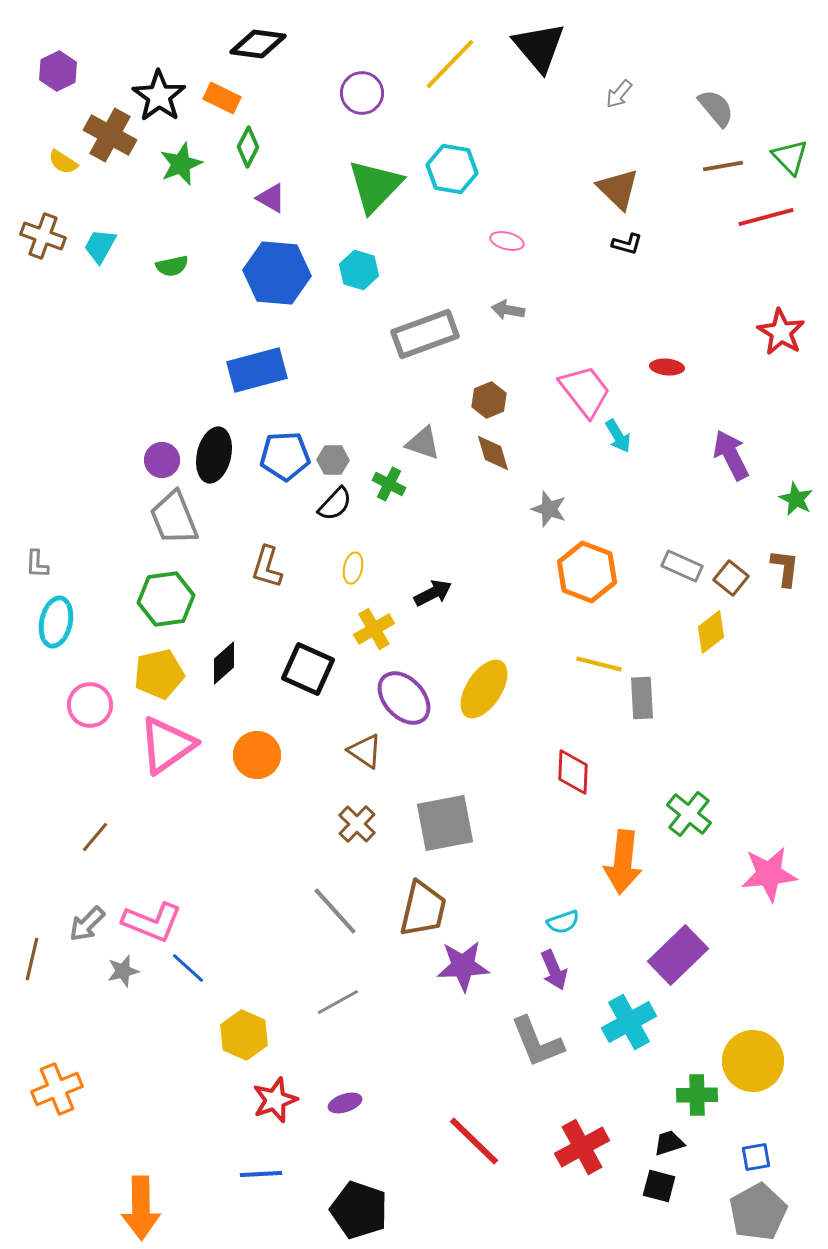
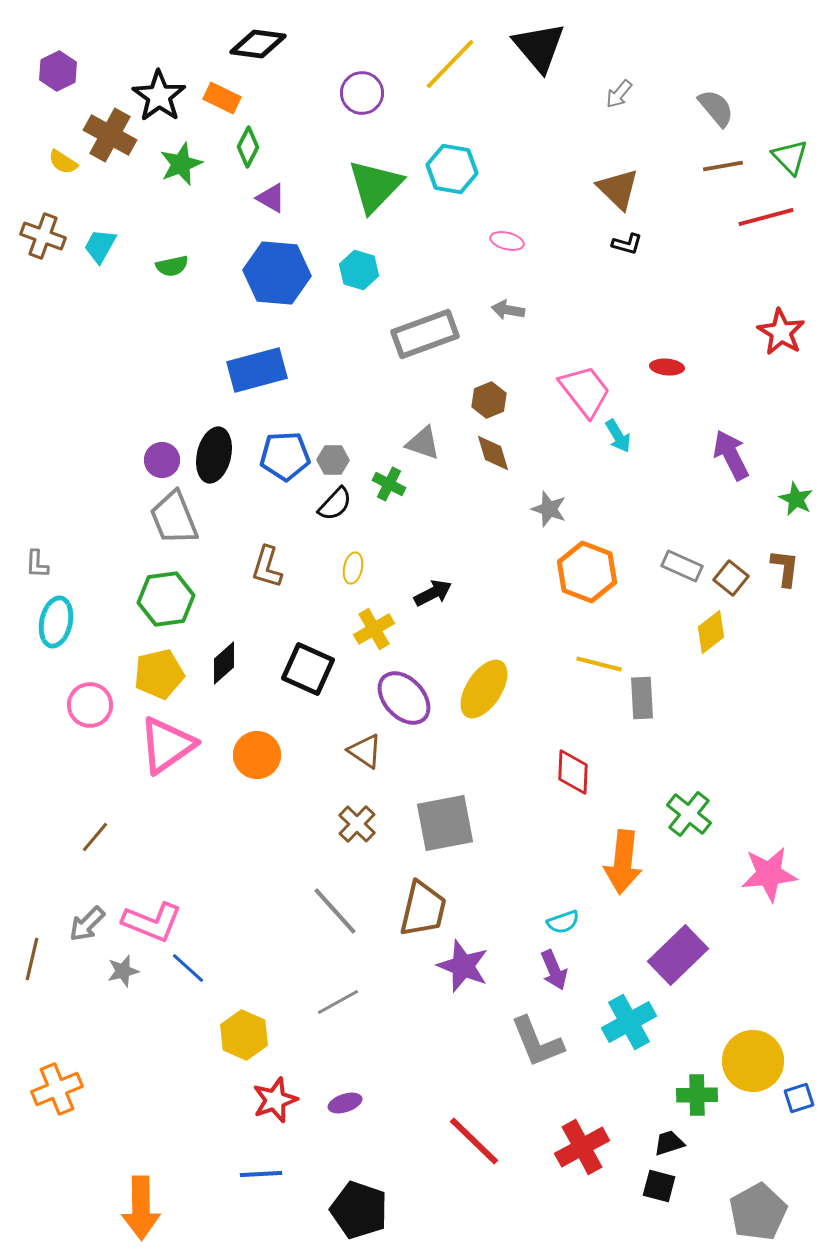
purple star at (463, 966): rotated 24 degrees clockwise
blue square at (756, 1157): moved 43 px right, 59 px up; rotated 8 degrees counterclockwise
